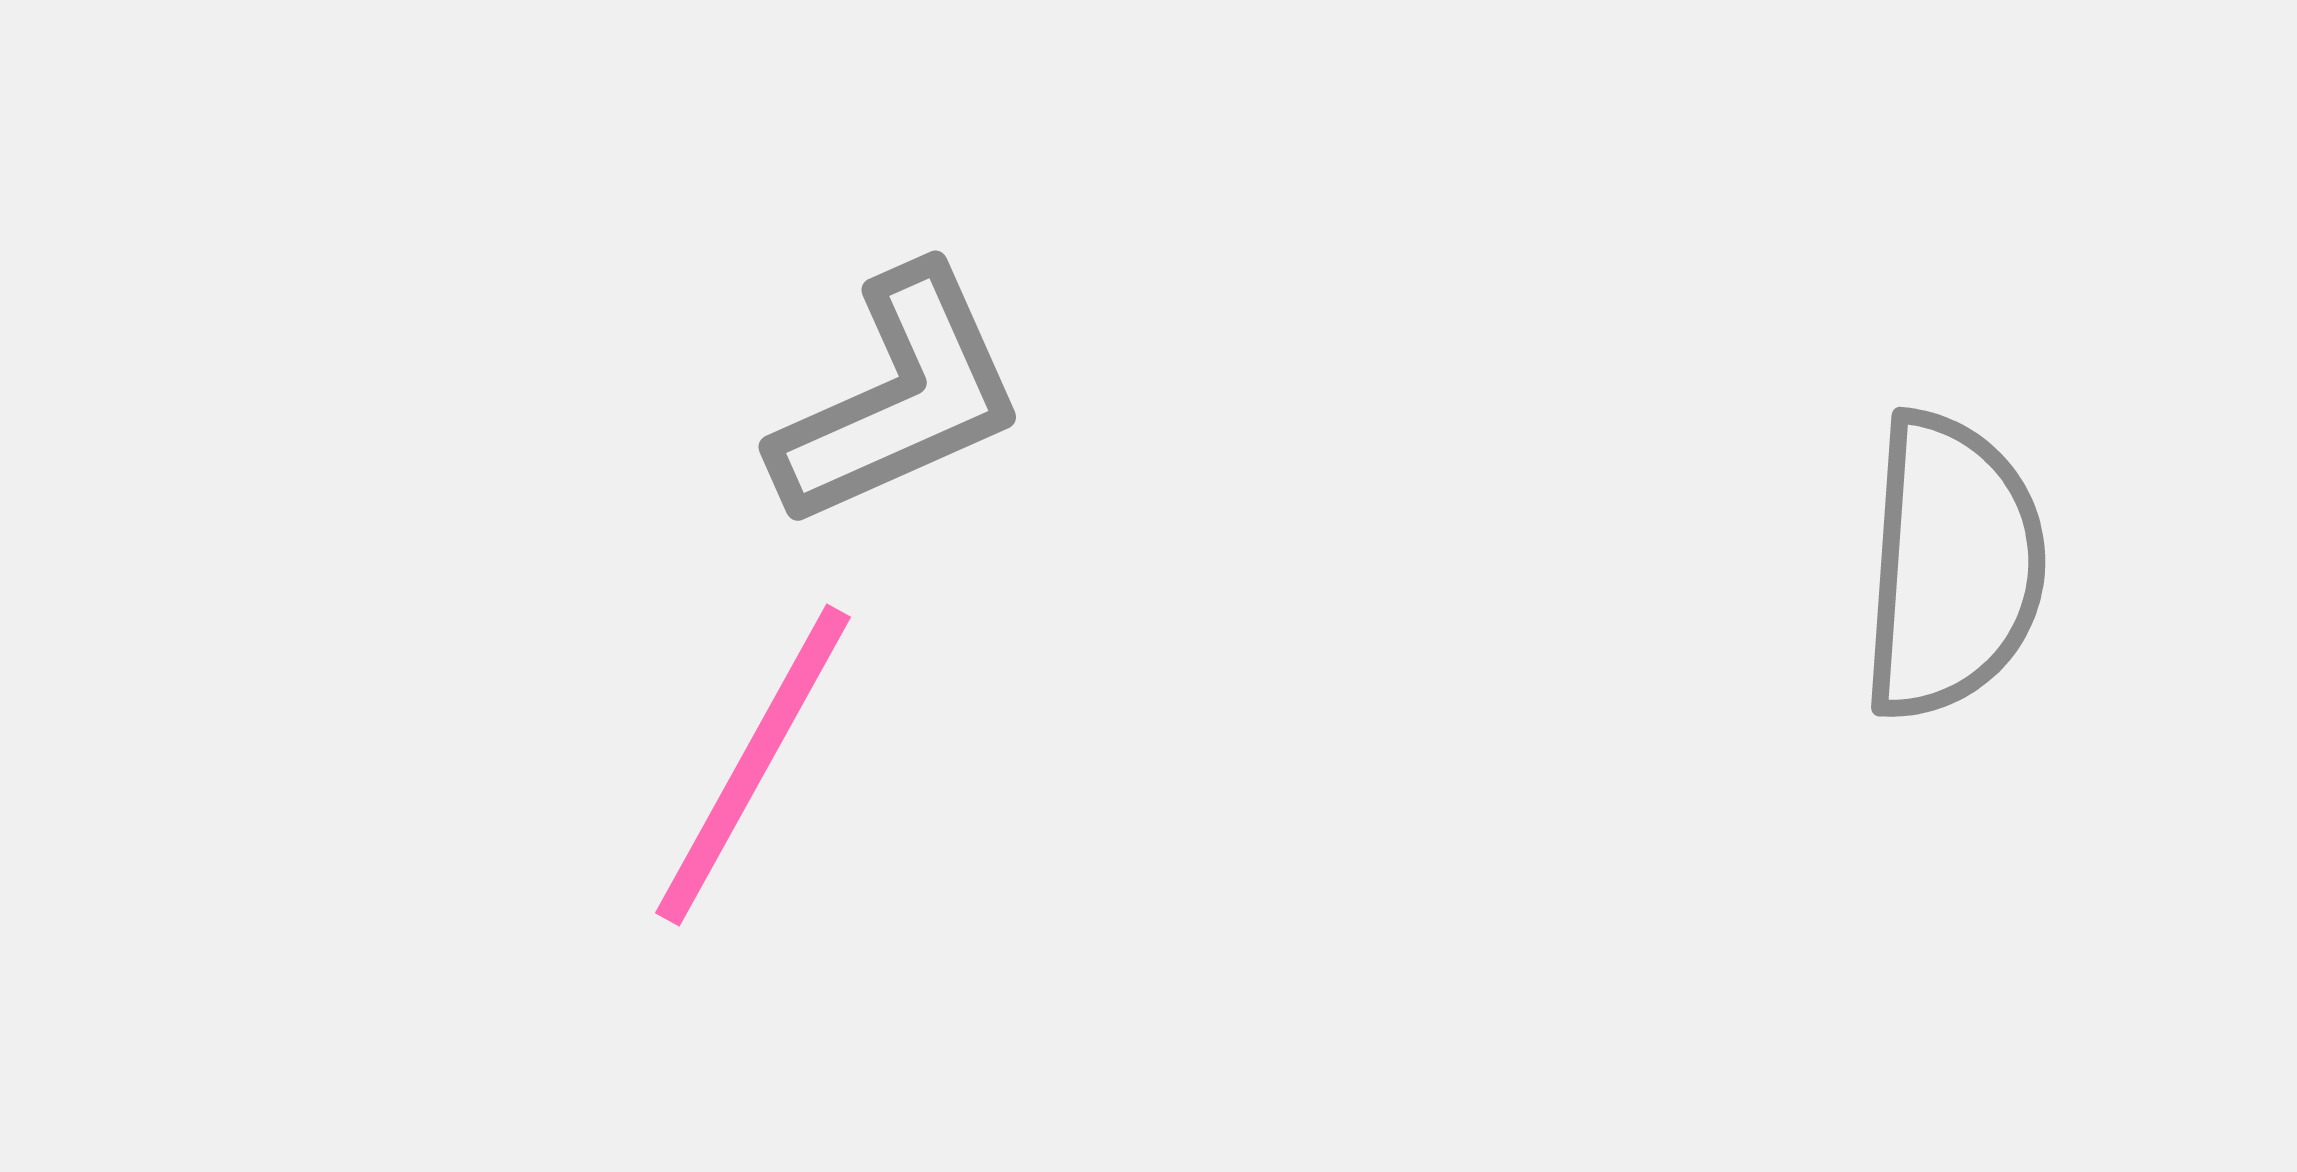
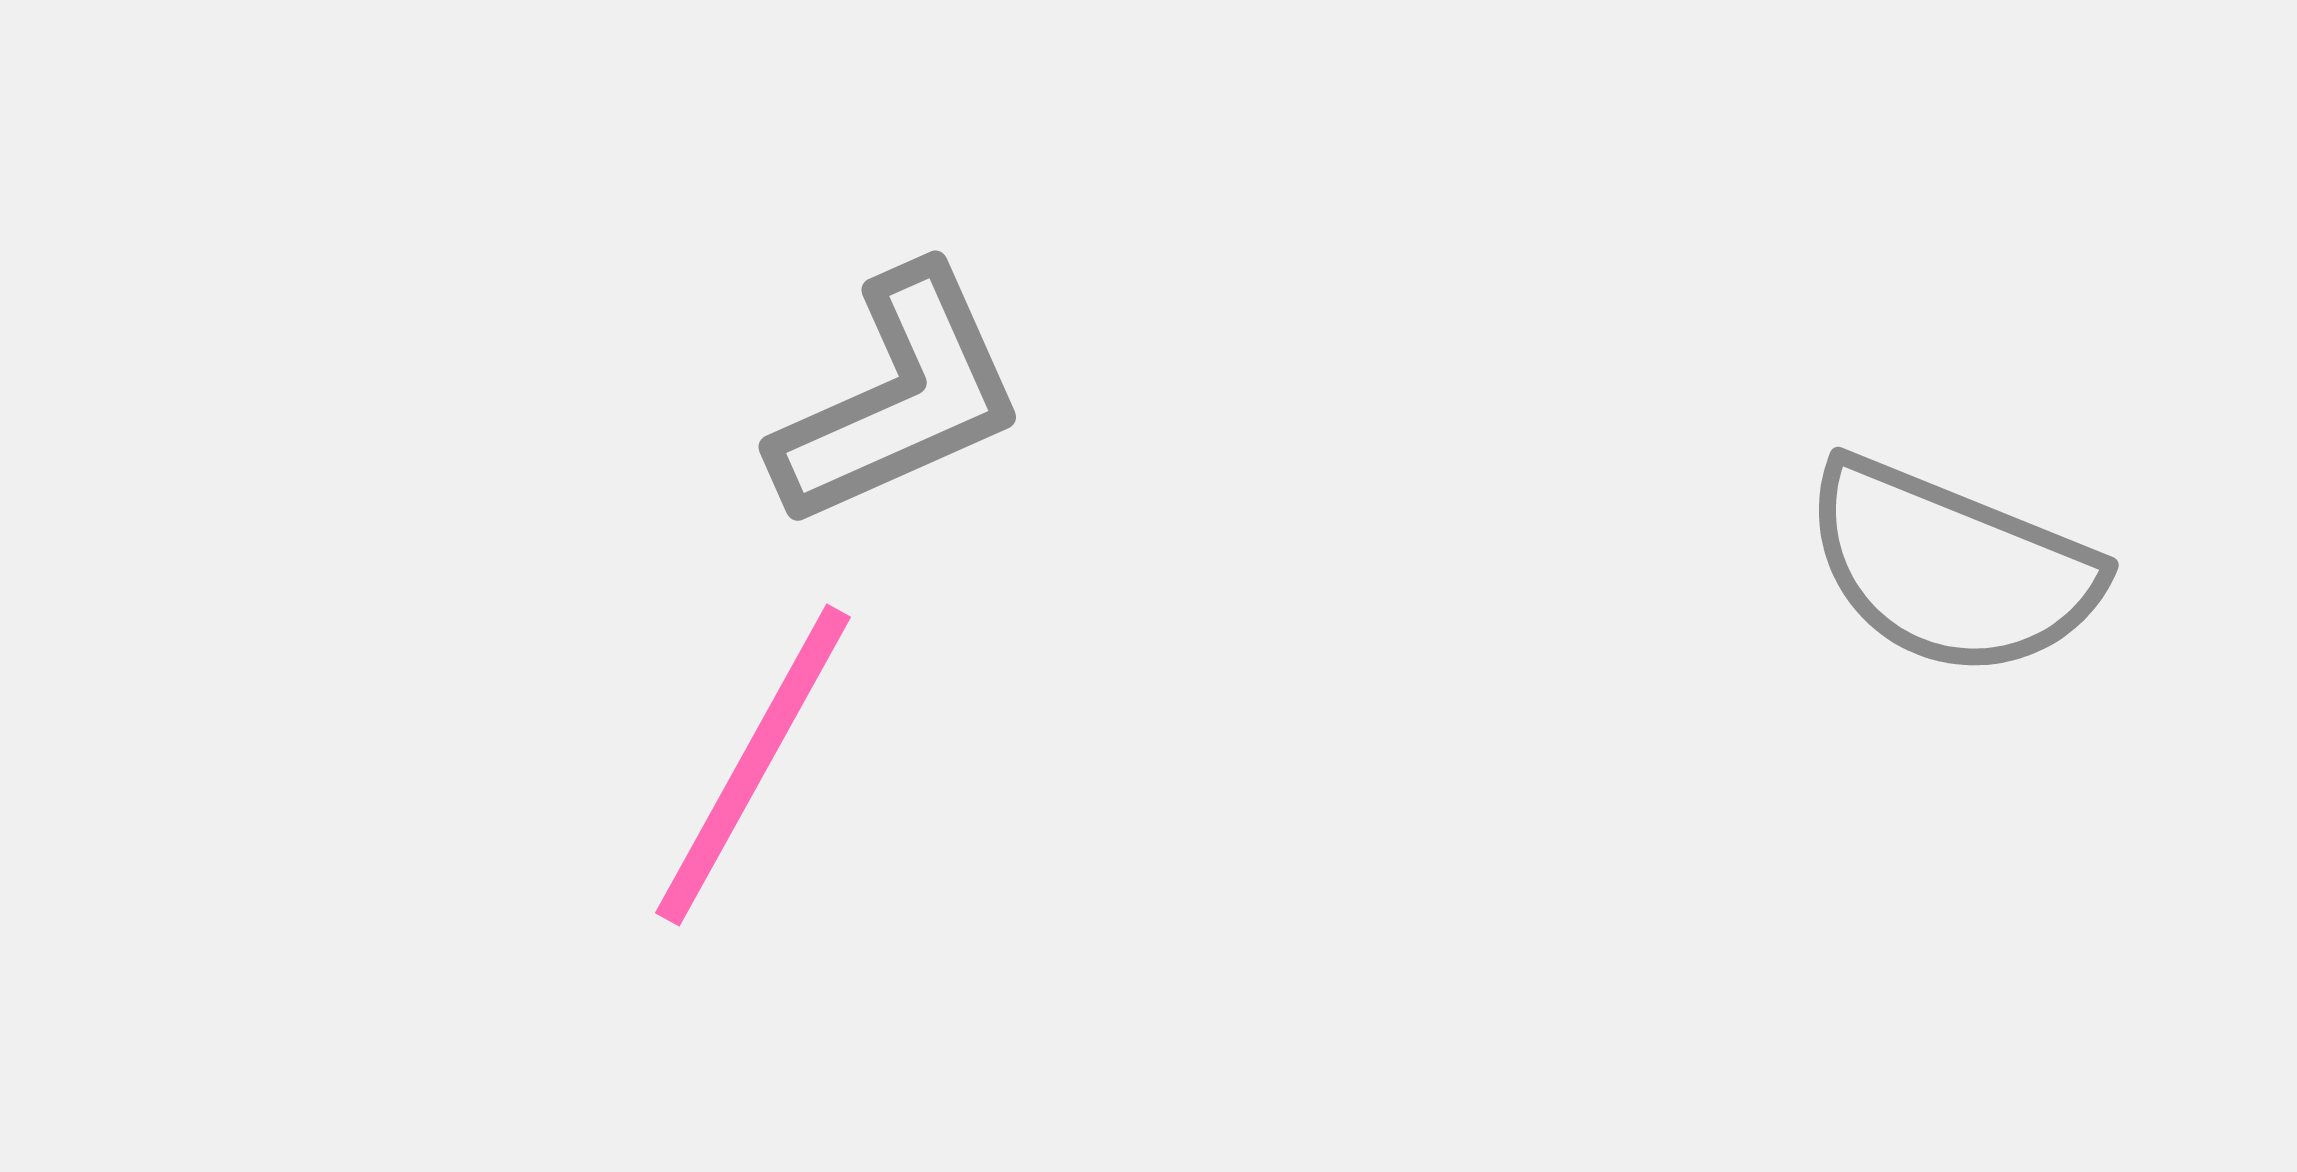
gray semicircle: moved 1 px left, 2 px down; rotated 108 degrees clockwise
